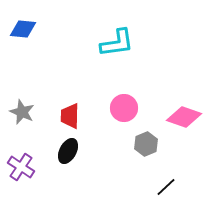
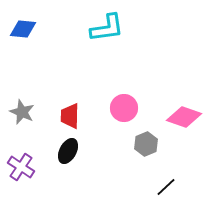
cyan L-shape: moved 10 px left, 15 px up
